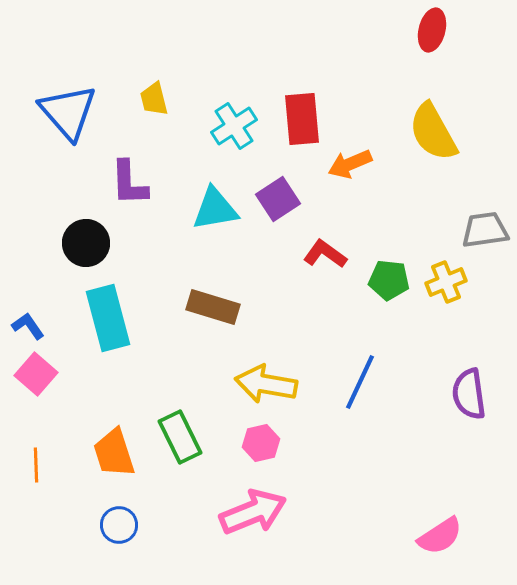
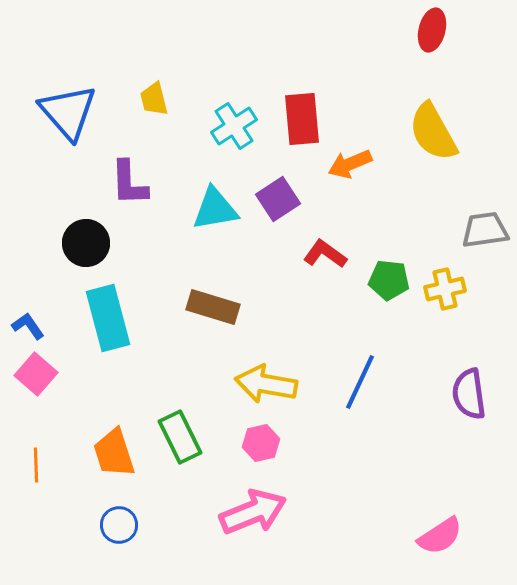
yellow cross: moved 1 px left, 7 px down; rotated 9 degrees clockwise
